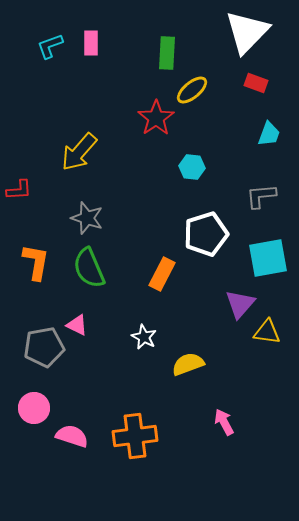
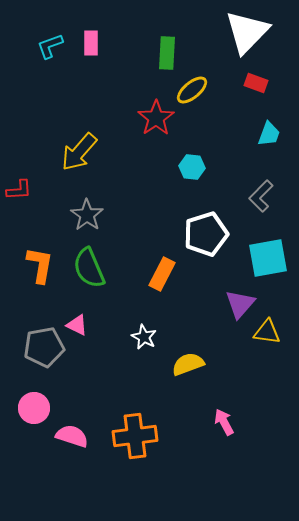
gray L-shape: rotated 40 degrees counterclockwise
gray star: moved 3 px up; rotated 16 degrees clockwise
orange L-shape: moved 4 px right, 3 px down
